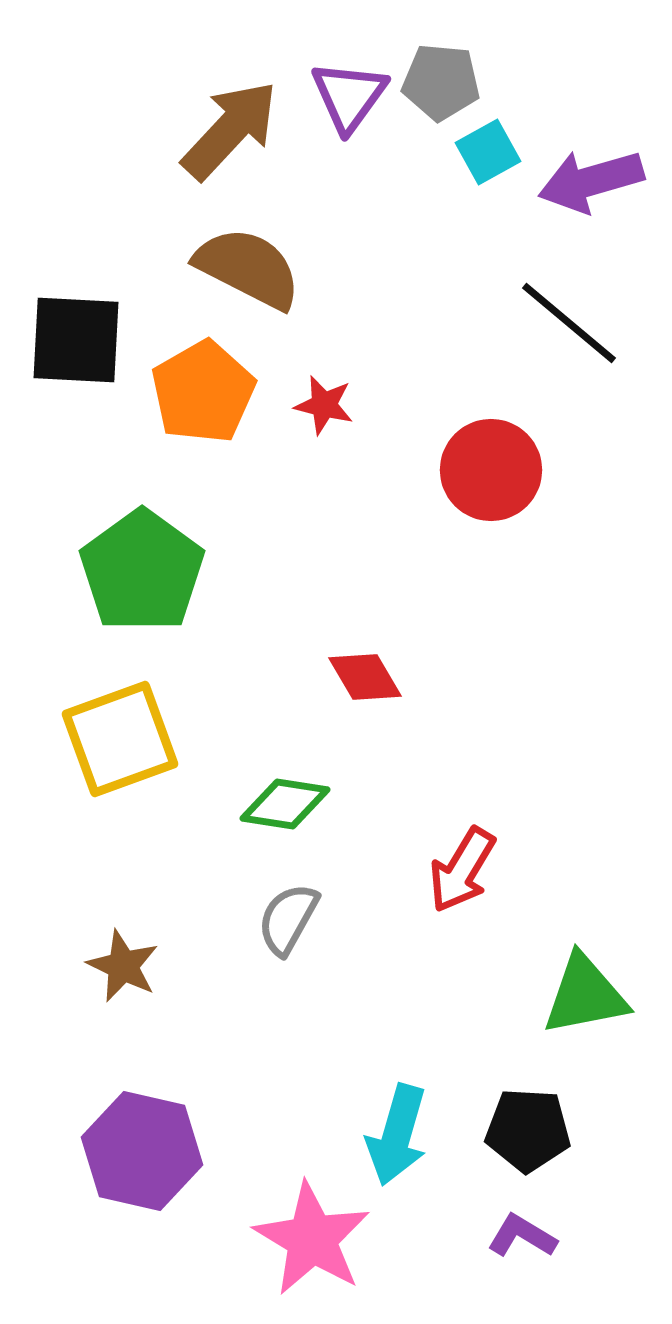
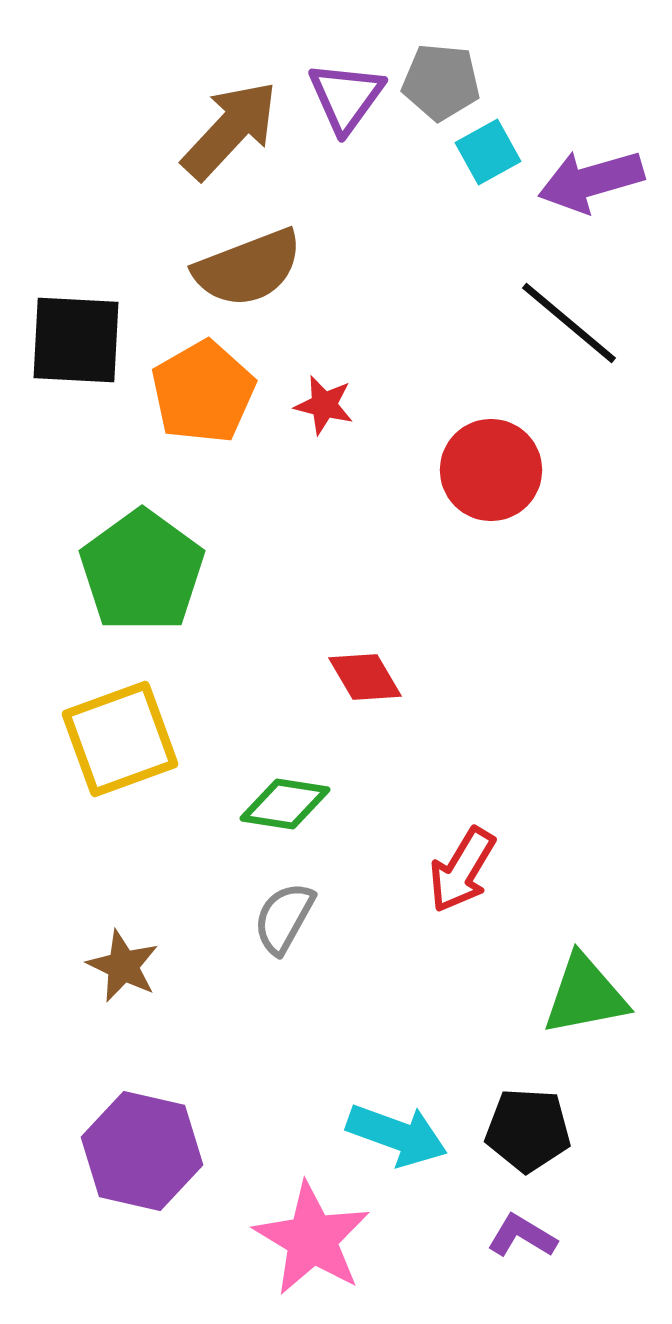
purple triangle: moved 3 px left, 1 px down
brown semicircle: rotated 132 degrees clockwise
gray semicircle: moved 4 px left, 1 px up
cyan arrow: rotated 86 degrees counterclockwise
